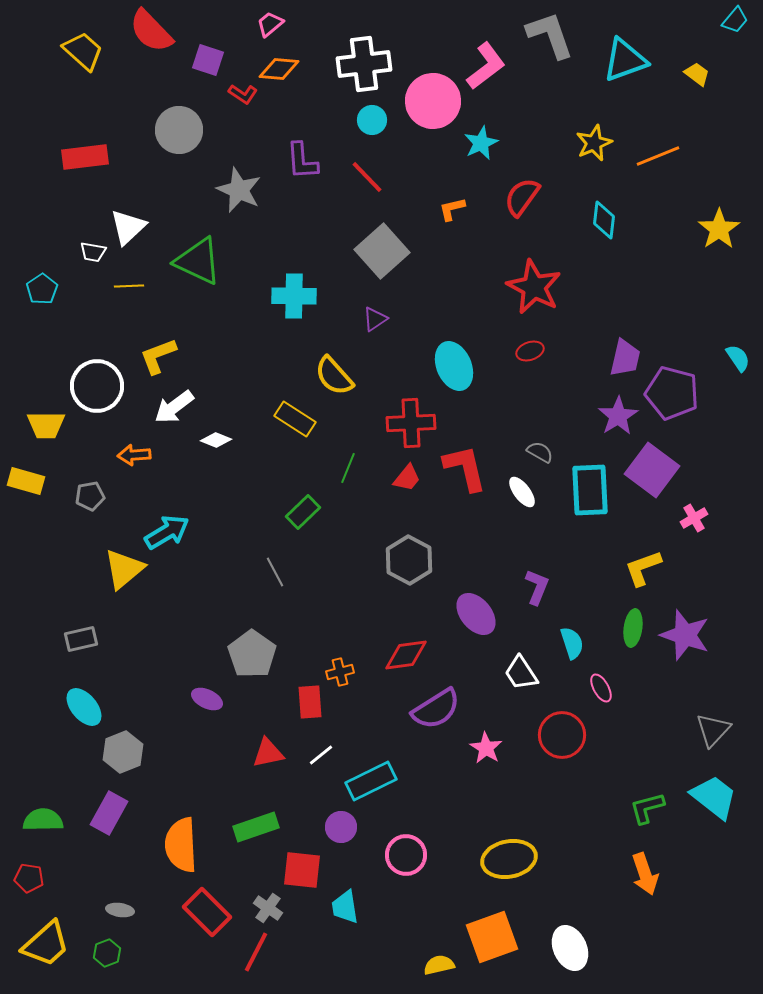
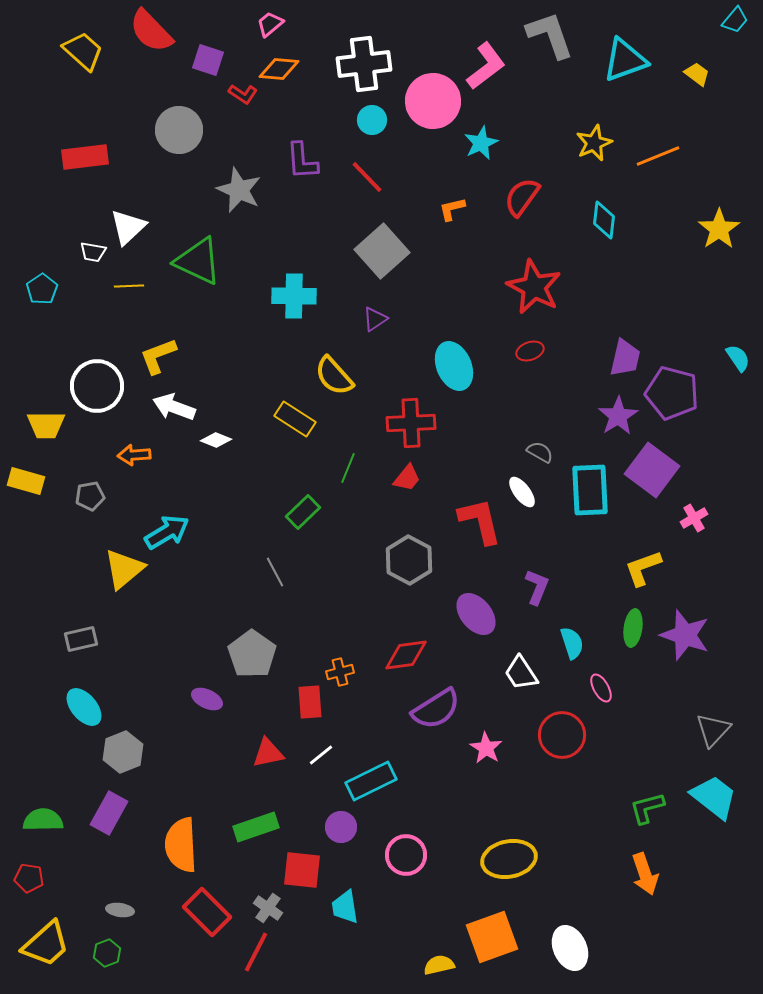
white arrow at (174, 407): rotated 57 degrees clockwise
red L-shape at (465, 468): moved 15 px right, 53 px down
